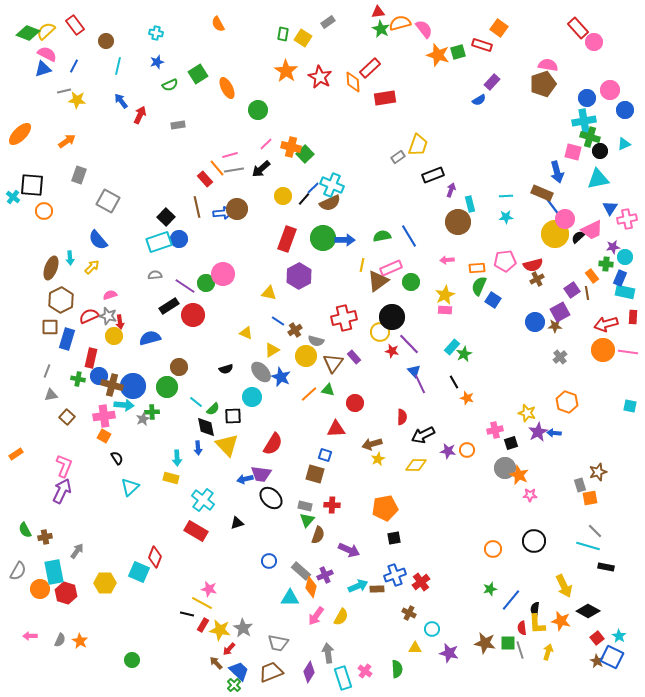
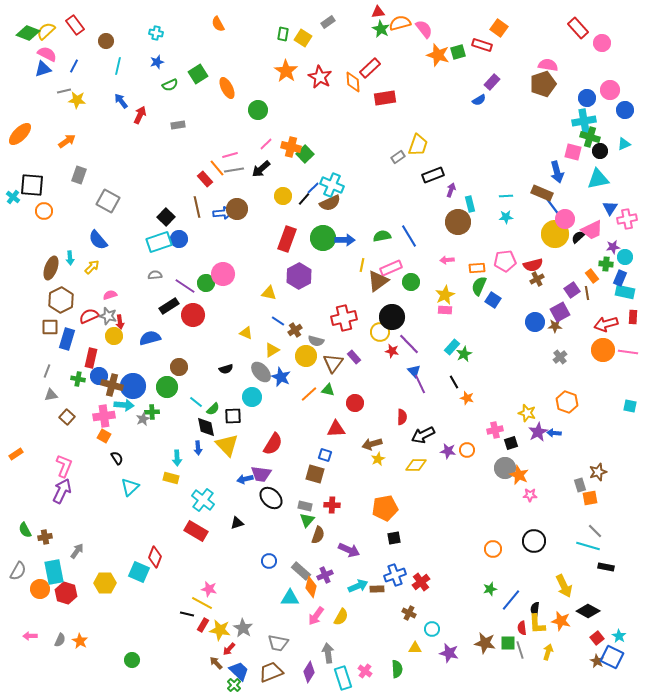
pink circle at (594, 42): moved 8 px right, 1 px down
